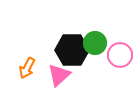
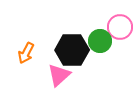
green circle: moved 5 px right, 2 px up
pink circle: moved 28 px up
orange arrow: moved 1 px left, 15 px up
